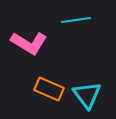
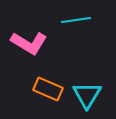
orange rectangle: moved 1 px left
cyan triangle: rotated 8 degrees clockwise
